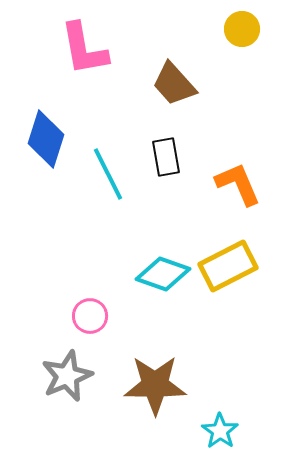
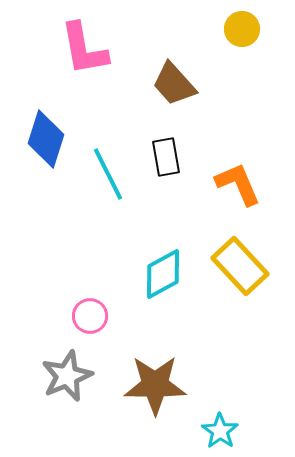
yellow rectangle: moved 12 px right; rotated 74 degrees clockwise
cyan diamond: rotated 48 degrees counterclockwise
